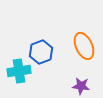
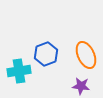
orange ellipse: moved 2 px right, 9 px down
blue hexagon: moved 5 px right, 2 px down
